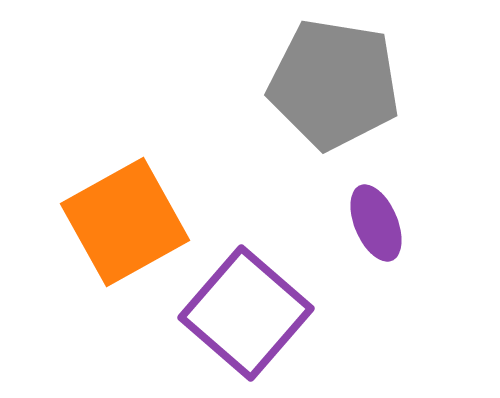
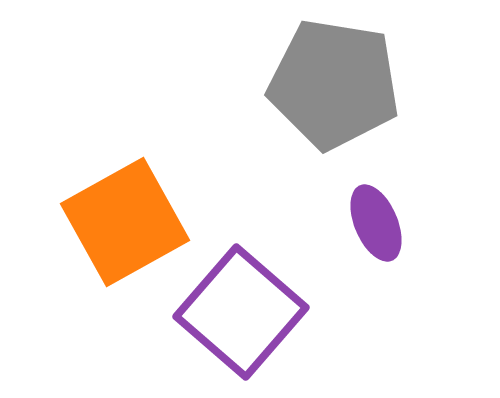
purple square: moved 5 px left, 1 px up
